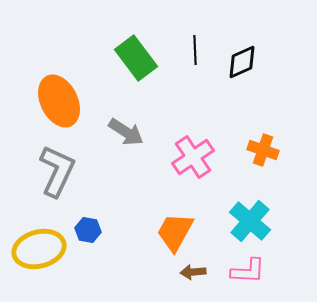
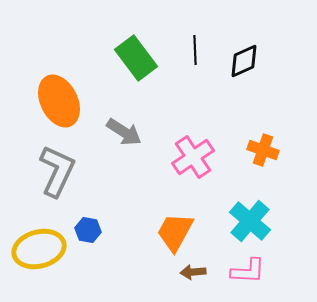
black diamond: moved 2 px right, 1 px up
gray arrow: moved 2 px left
